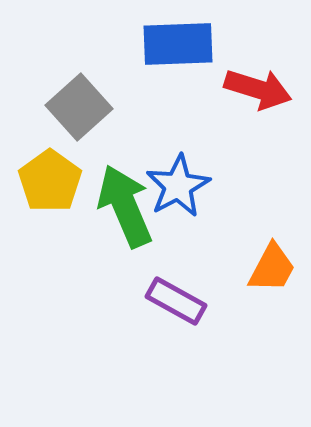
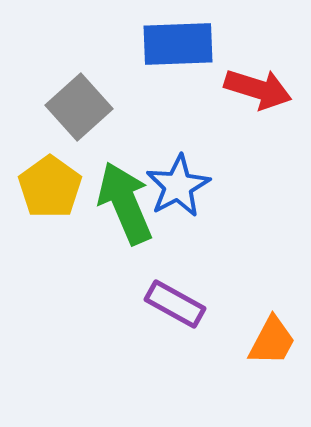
yellow pentagon: moved 6 px down
green arrow: moved 3 px up
orange trapezoid: moved 73 px down
purple rectangle: moved 1 px left, 3 px down
